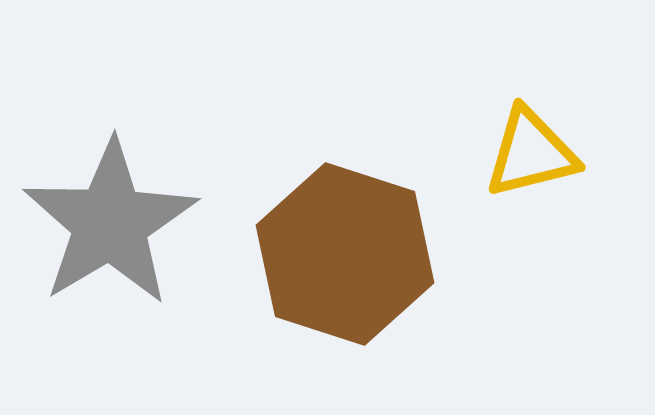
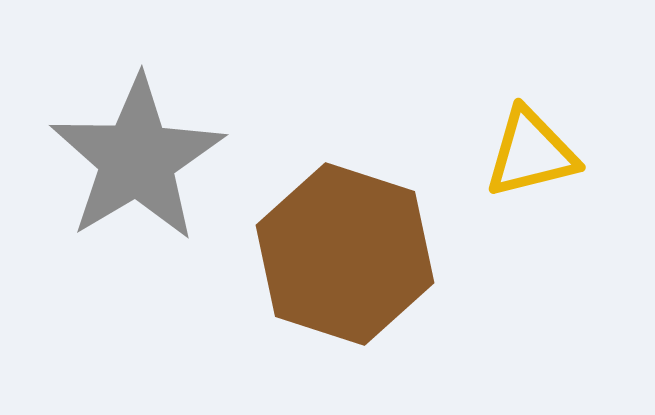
gray star: moved 27 px right, 64 px up
